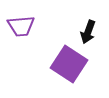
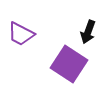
purple trapezoid: moved 8 px down; rotated 32 degrees clockwise
